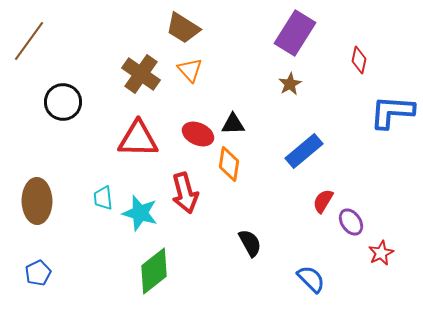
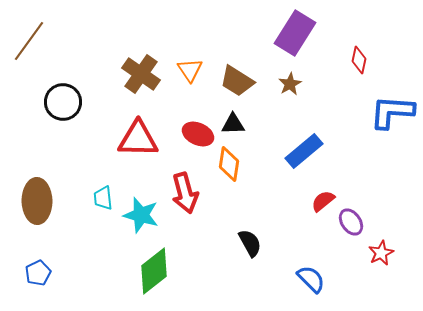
brown trapezoid: moved 54 px right, 53 px down
orange triangle: rotated 8 degrees clockwise
red semicircle: rotated 20 degrees clockwise
cyan star: moved 1 px right, 2 px down
